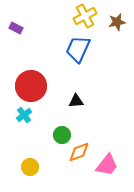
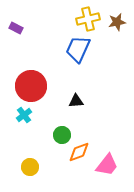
yellow cross: moved 3 px right, 3 px down; rotated 15 degrees clockwise
